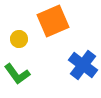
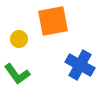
orange square: rotated 12 degrees clockwise
blue cross: moved 3 px left; rotated 8 degrees counterclockwise
